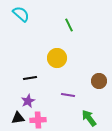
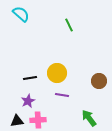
yellow circle: moved 15 px down
purple line: moved 6 px left
black triangle: moved 1 px left, 3 px down
